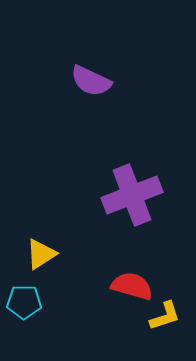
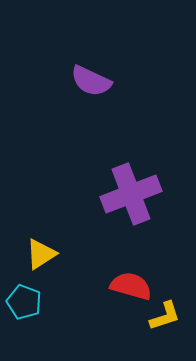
purple cross: moved 1 px left, 1 px up
red semicircle: moved 1 px left
cyan pentagon: rotated 20 degrees clockwise
